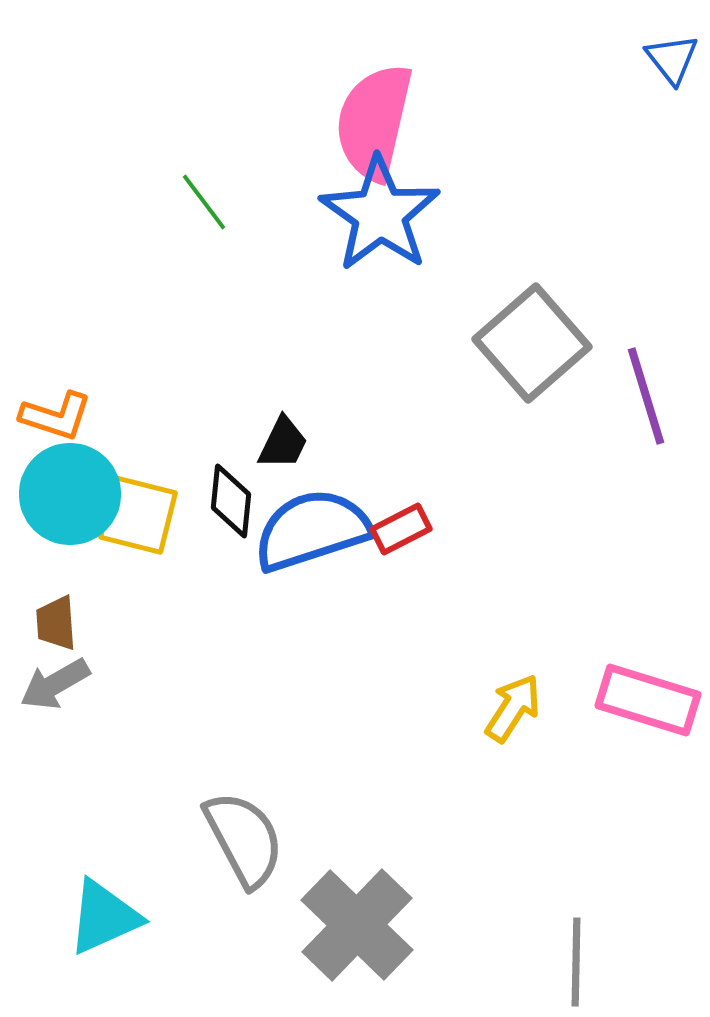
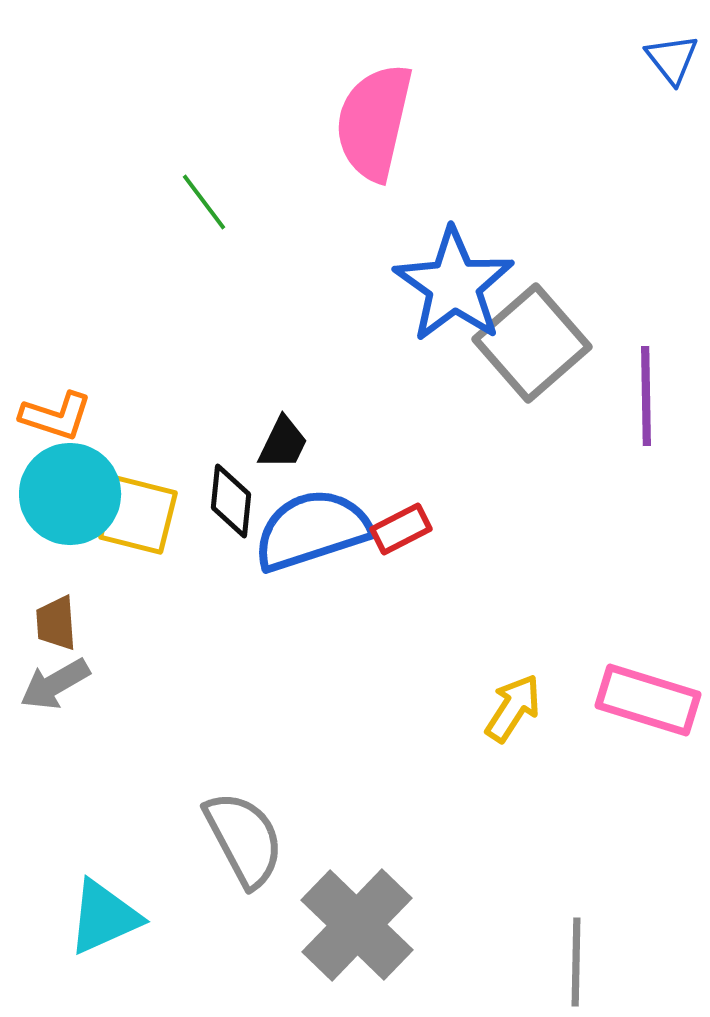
blue star: moved 74 px right, 71 px down
purple line: rotated 16 degrees clockwise
